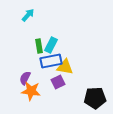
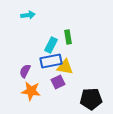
cyan arrow: rotated 40 degrees clockwise
green rectangle: moved 29 px right, 9 px up
purple semicircle: moved 7 px up
black pentagon: moved 4 px left, 1 px down
